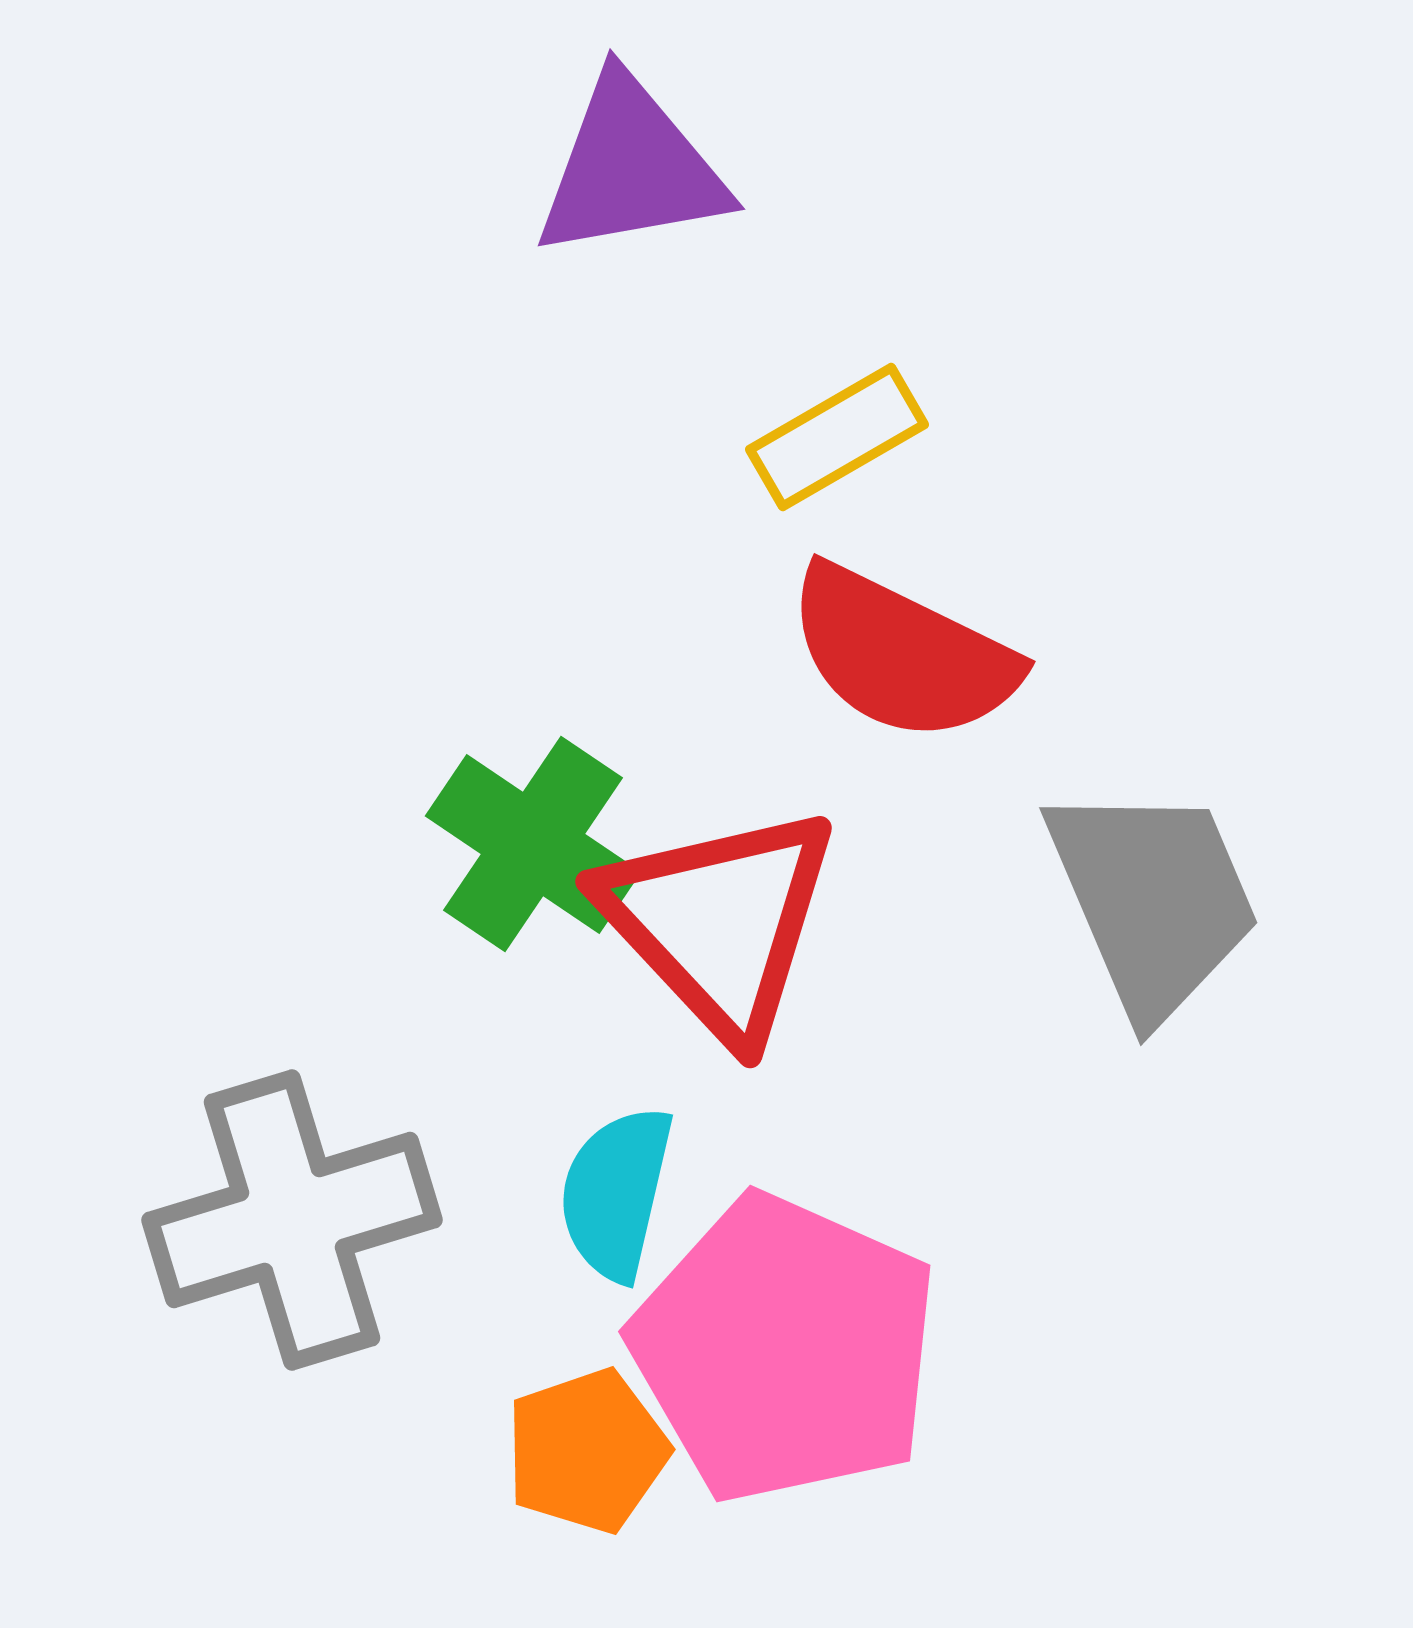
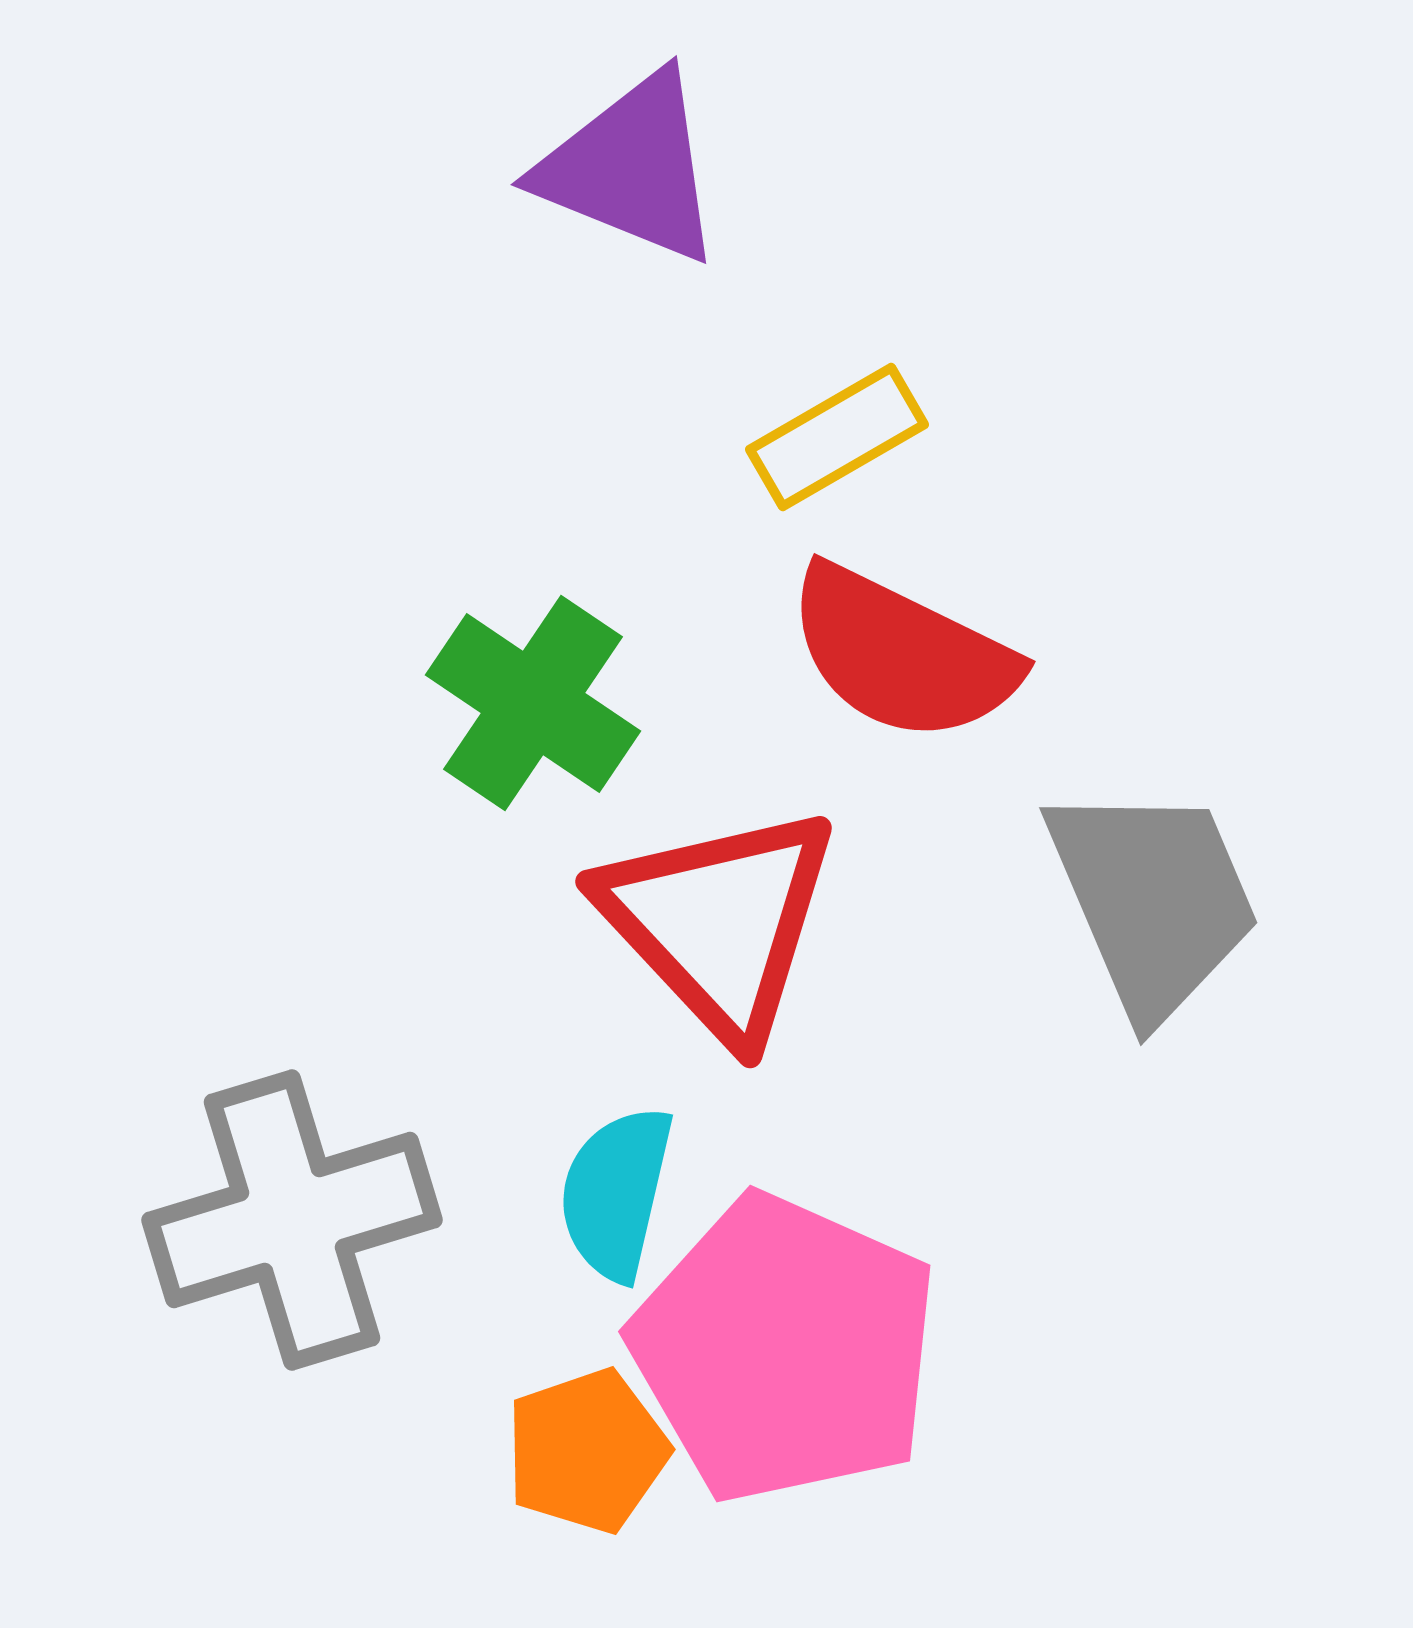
purple triangle: rotated 32 degrees clockwise
green cross: moved 141 px up
